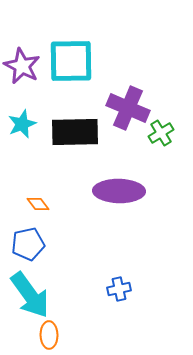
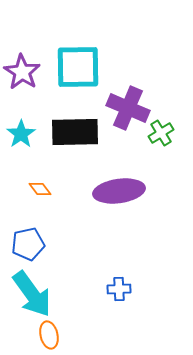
cyan square: moved 7 px right, 6 px down
purple star: moved 6 px down; rotated 6 degrees clockwise
cyan star: moved 1 px left, 10 px down; rotated 12 degrees counterclockwise
purple ellipse: rotated 9 degrees counterclockwise
orange diamond: moved 2 px right, 15 px up
blue cross: rotated 10 degrees clockwise
cyan arrow: moved 2 px right, 1 px up
orange ellipse: rotated 12 degrees counterclockwise
